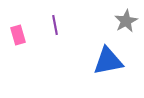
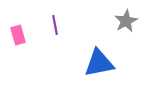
blue triangle: moved 9 px left, 2 px down
